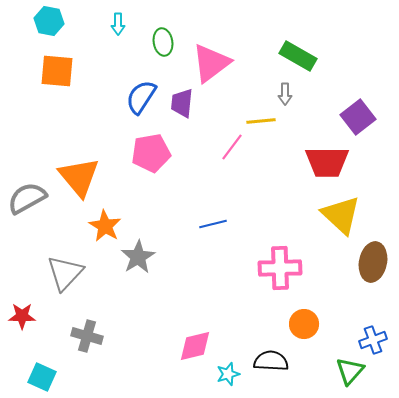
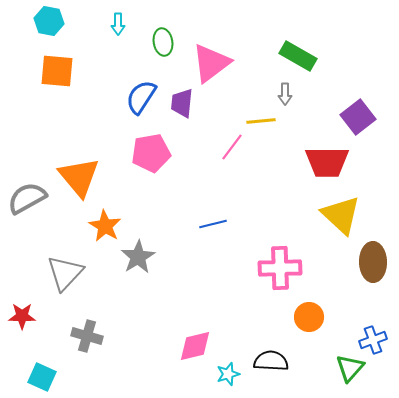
brown ellipse: rotated 12 degrees counterclockwise
orange circle: moved 5 px right, 7 px up
green triangle: moved 3 px up
